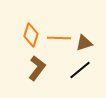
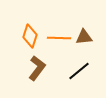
orange diamond: moved 1 px left, 1 px down
brown triangle: moved 6 px up; rotated 12 degrees clockwise
black line: moved 1 px left, 1 px down
